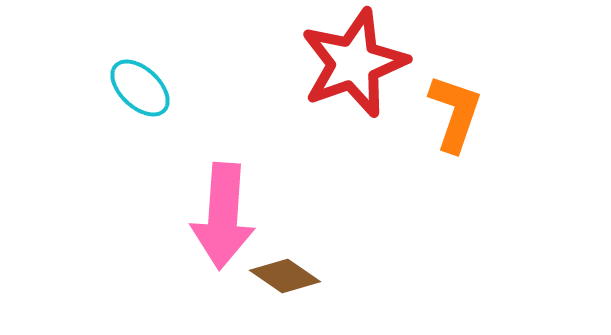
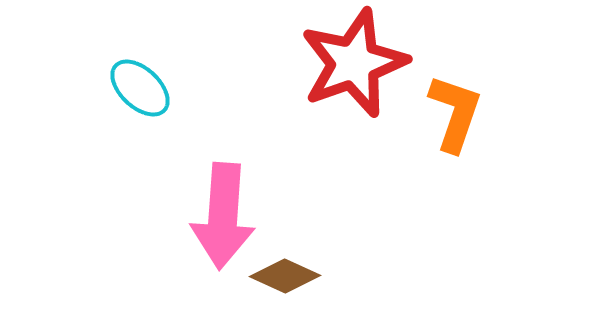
brown diamond: rotated 10 degrees counterclockwise
